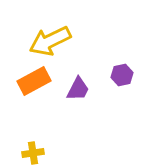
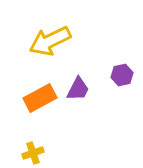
orange rectangle: moved 6 px right, 17 px down
yellow cross: rotated 10 degrees counterclockwise
